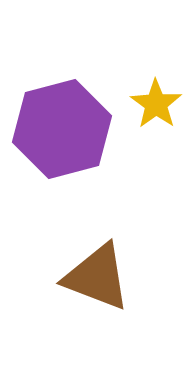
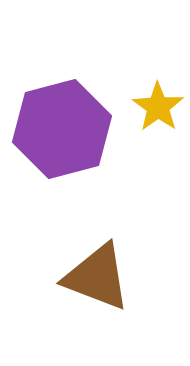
yellow star: moved 2 px right, 3 px down
